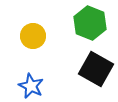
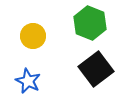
black square: rotated 24 degrees clockwise
blue star: moved 3 px left, 5 px up
